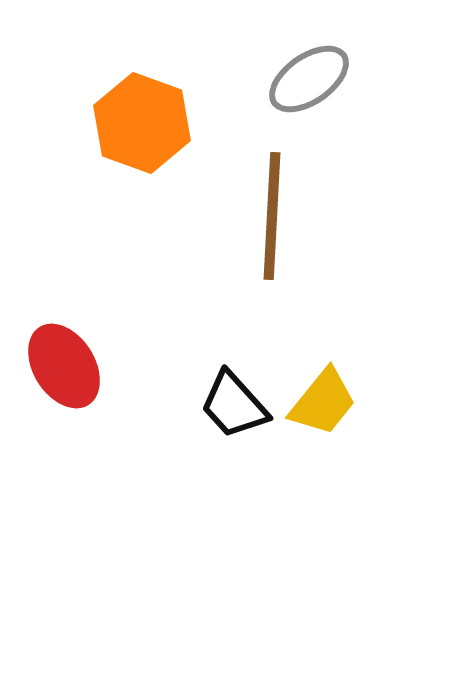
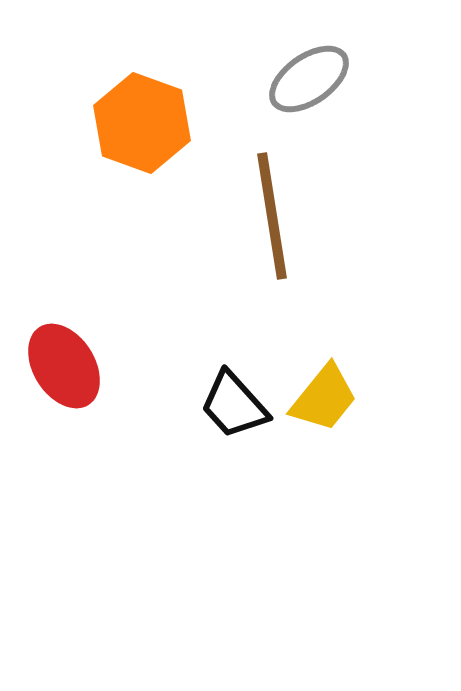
brown line: rotated 12 degrees counterclockwise
yellow trapezoid: moved 1 px right, 4 px up
